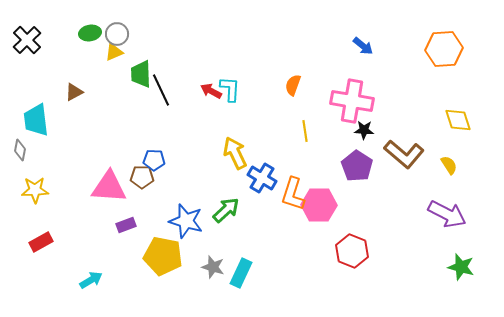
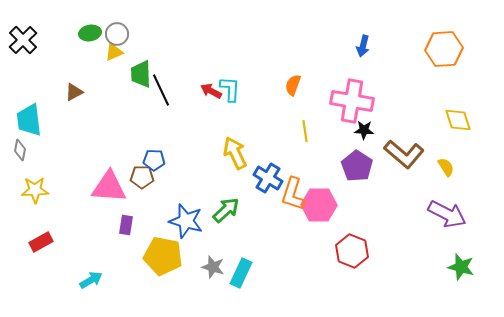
black cross: moved 4 px left
blue arrow: rotated 65 degrees clockwise
cyan trapezoid: moved 7 px left
yellow semicircle: moved 3 px left, 2 px down
blue cross: moved 6 px right
purple rectangle: rotated 60 degrees counterclockwise
